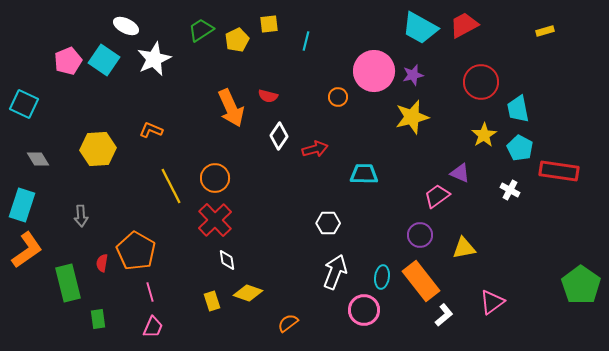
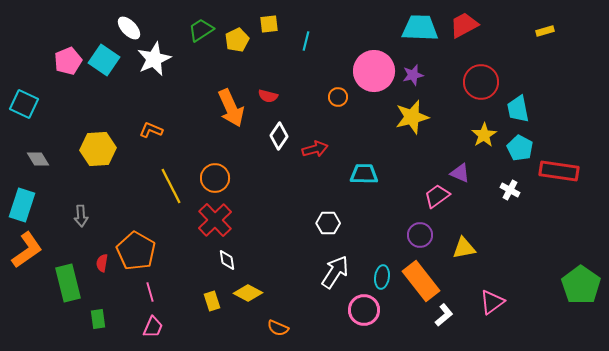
white ellipse at (126, 26): moved 3 px right, 2 px down; rotated 20 degrees clockwise
cyan trapezoid at (420, 28): rotated 153 degrees clockwise
white arrow at (335, 272): rotated 12 degrees clockwise
yellow diamond at (248, 293): rotated 8 degrees clockwise
orange semicircle at (288, 323): moved 10 px left, 5 px down; rotated 120 degrees counterclockwise
